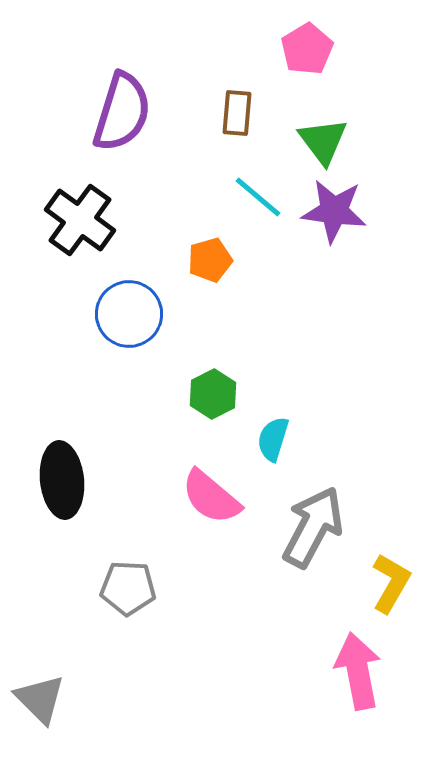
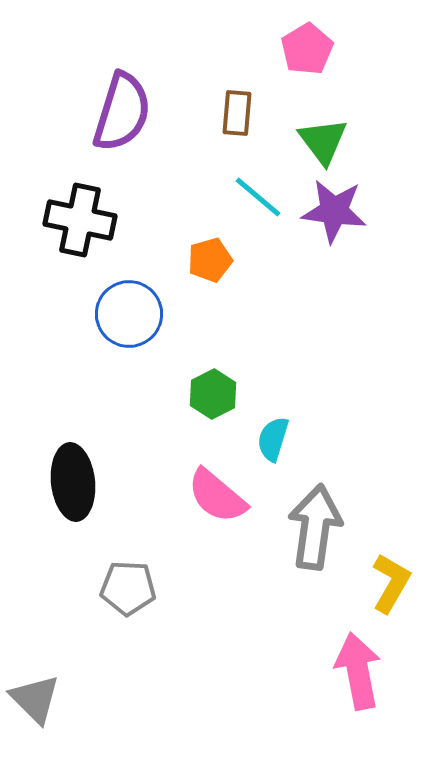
black cross: rotated 24 degrees counterclockwise
black ellipse: moved 11 px right, 2 px down
pink semicircle: moved 6 px right, 1 px up
gray arrow: moved 2 px right; rotated 20 degrees counterclockwise
gray triangle: moved 5 px left
